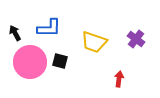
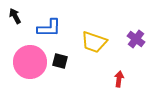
black arrow: moved 17 px up
